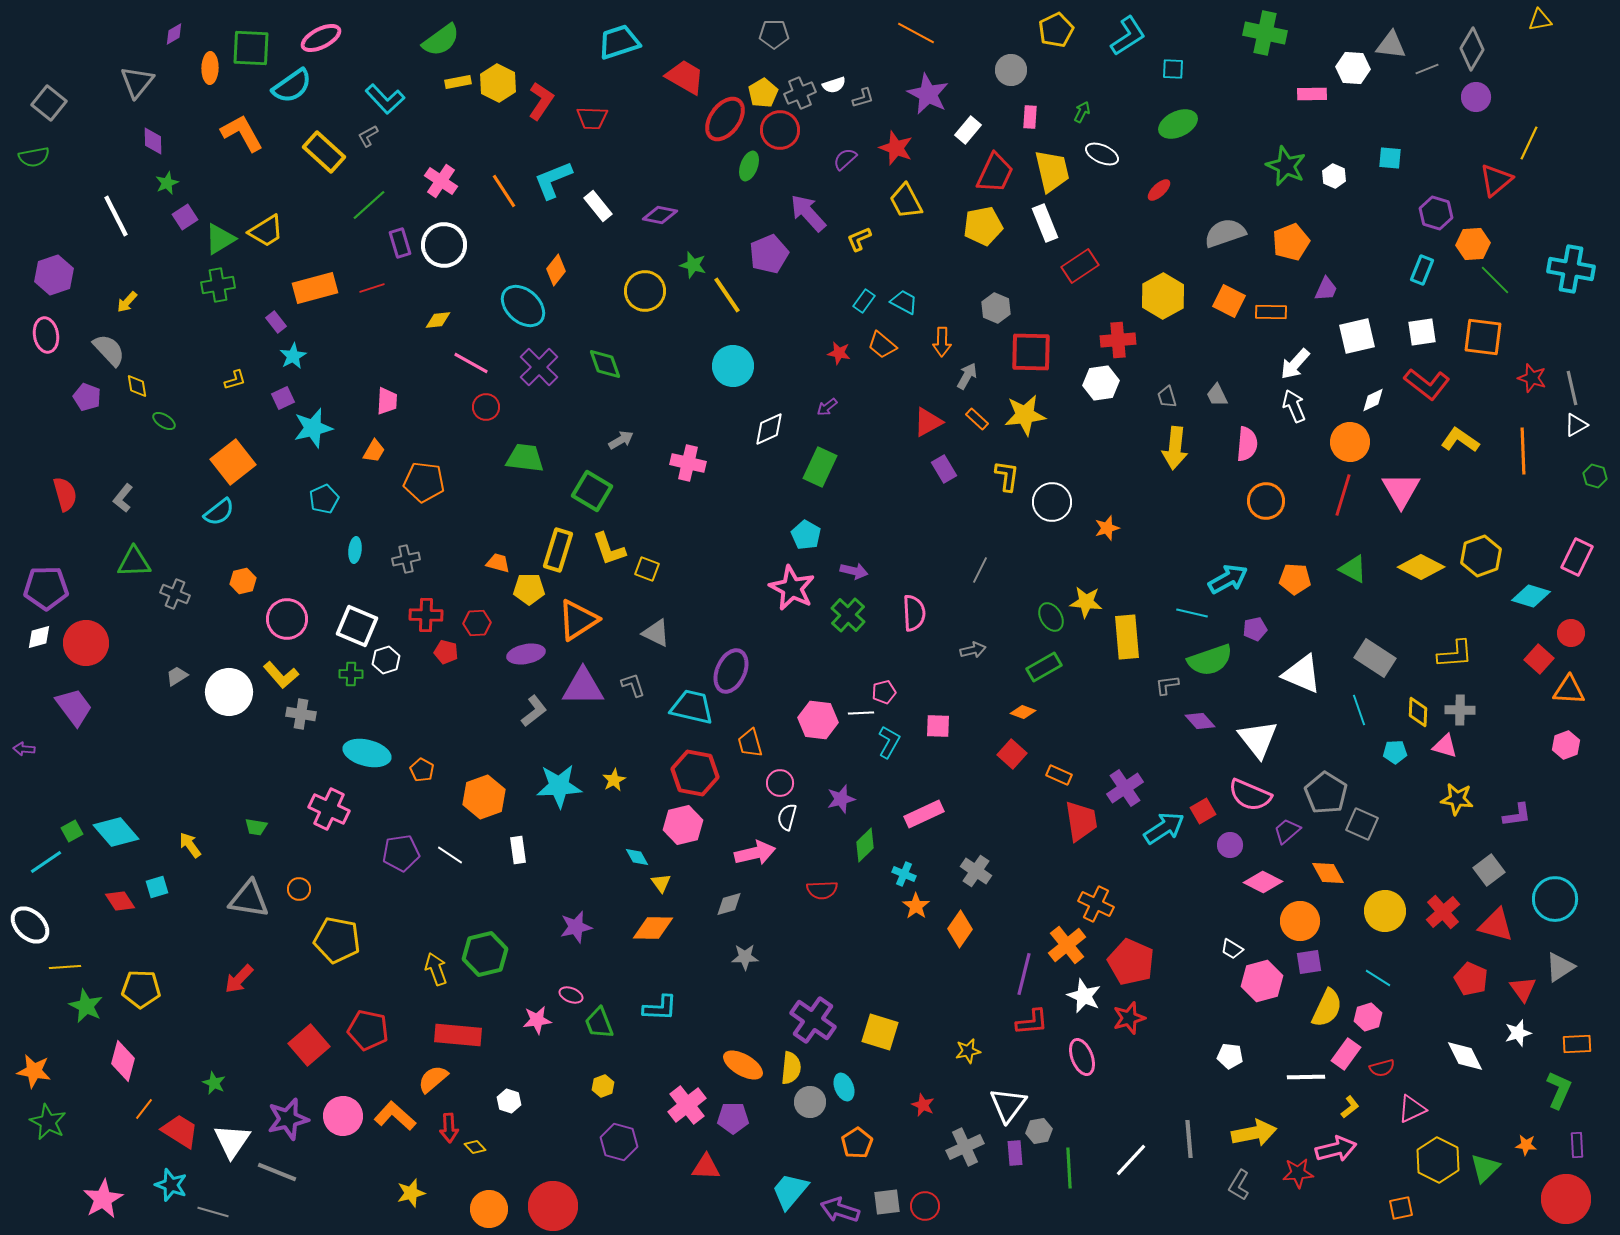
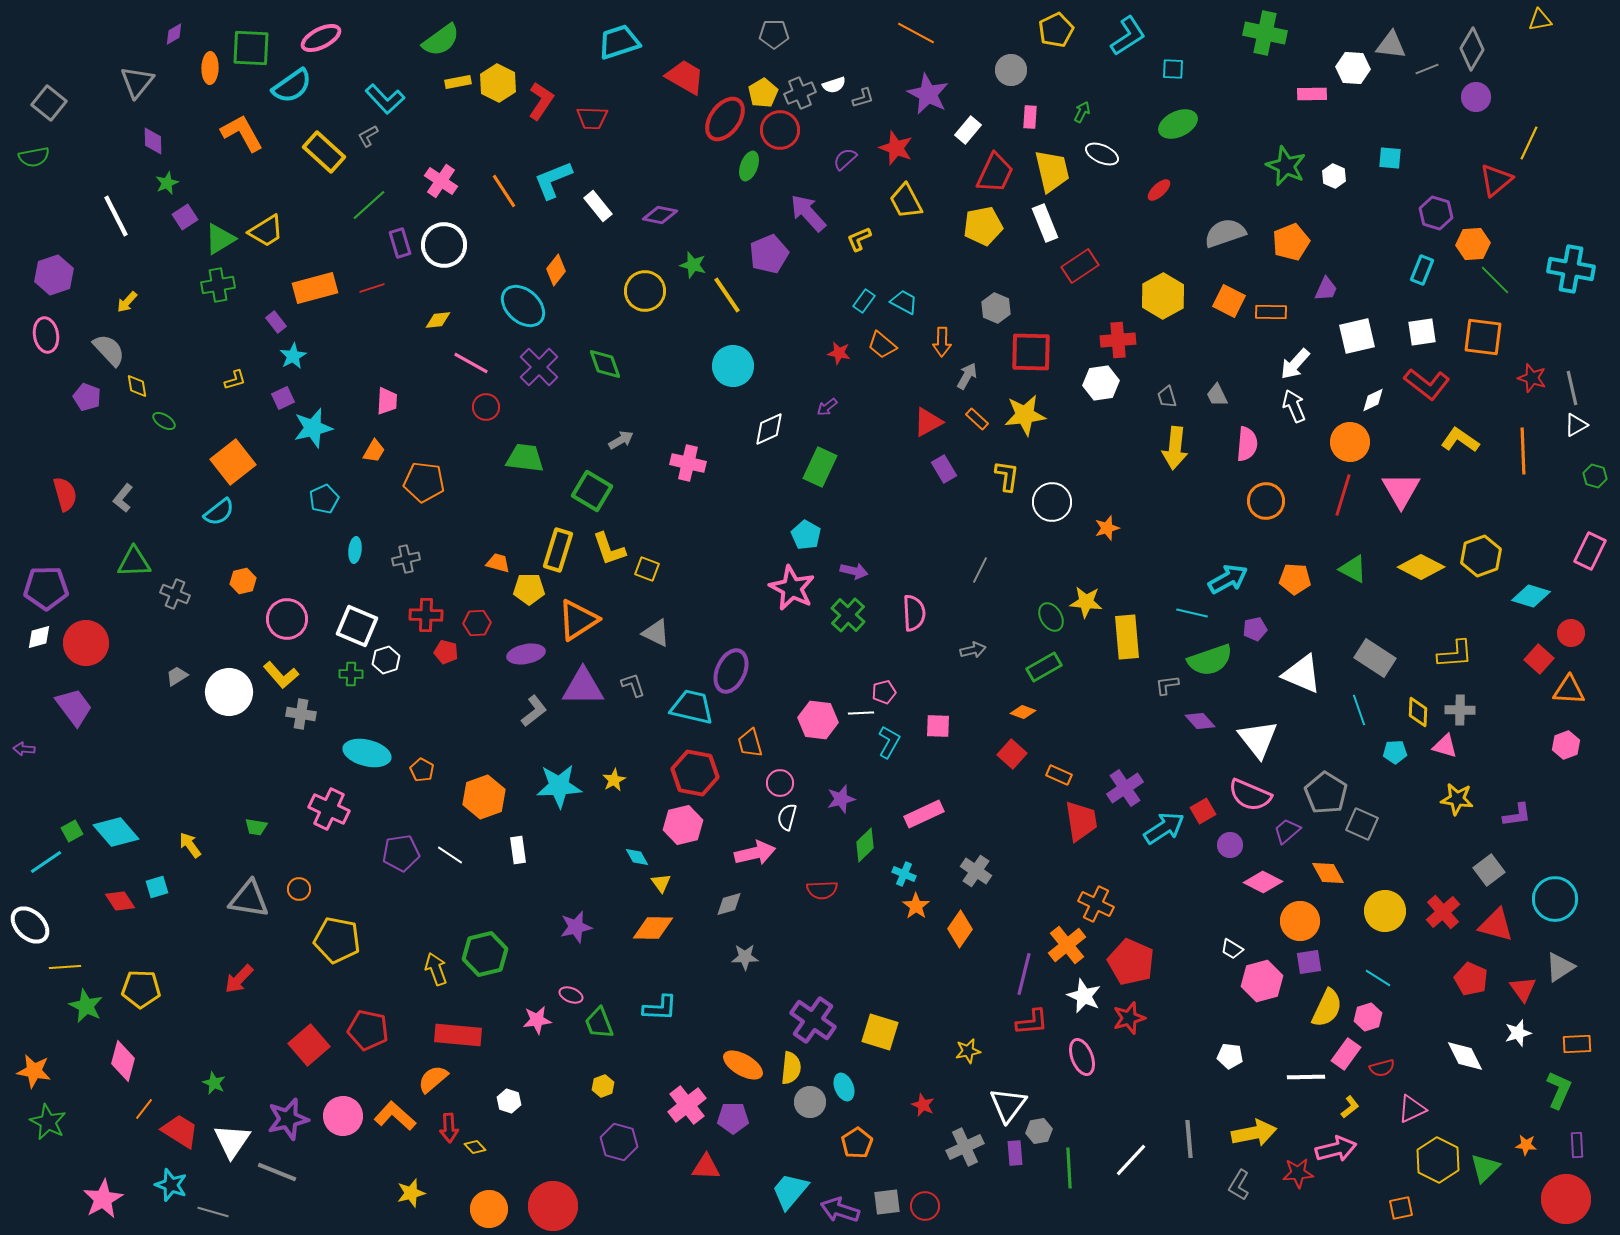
pink rectangle at (1577, 557): moved 13 px right, 6 px up
